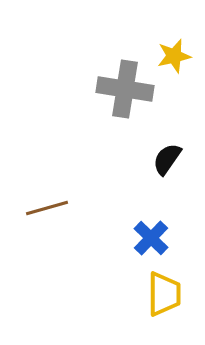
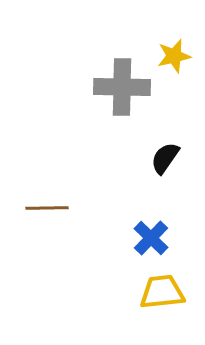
gray cross: moved 3 px left, 2 px up; rotated 8 degrees counterclockwise
black semicircle: moved 2 px left, 1 px up
brown line: rotated 15 degrees clockwise
yellow trapezoid: moved 2 px left, 2 px up; rotated 96 degrees counterclockwise
